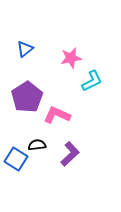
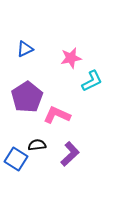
blue triangle: rotated 12 degrees clockwise
